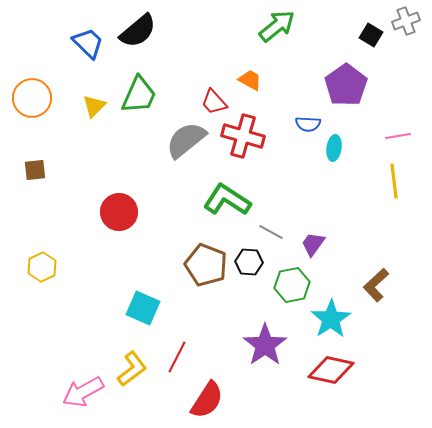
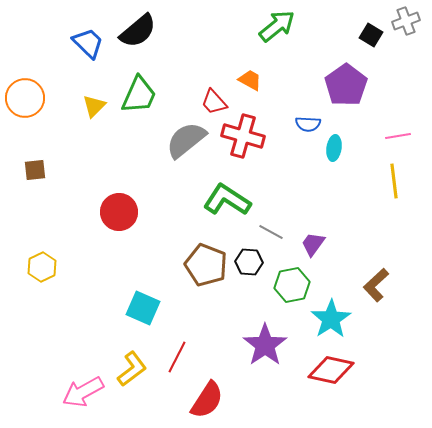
orange circle: moved 7 px left
